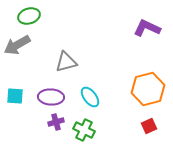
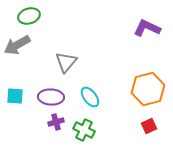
gray triangle: rotated 35 degrees counterclockwise
